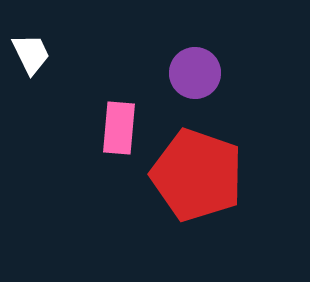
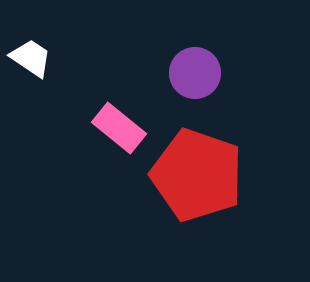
white trapezoid: moved 4 px down; rotated 30 degrees counterclockwise
pink rectangle: rotated 56 degrees counterclockwise
